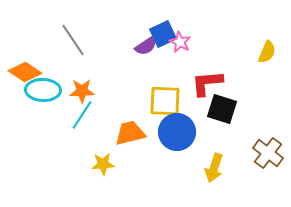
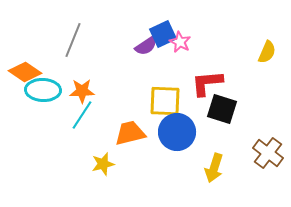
gray line: rotated 56 degrees clockwise
yellow star: rotated 10 degrees counterclockwise
